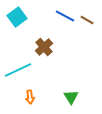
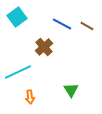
blue line: moved 3 px left, 8 px down
brown line: moved 6 px down
cyan line: moved 2 px down
green triangle: moved 7 px up
